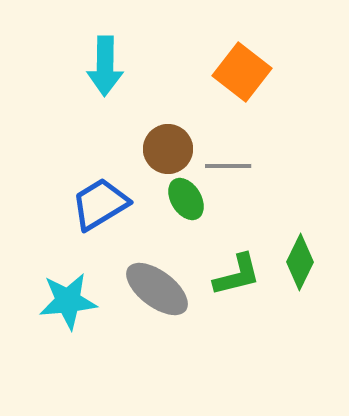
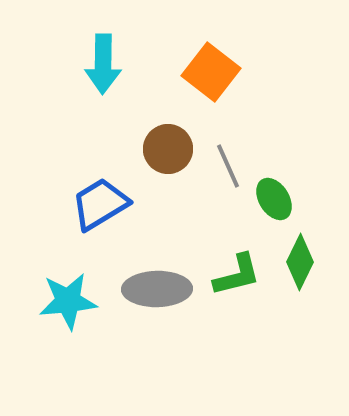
cyan arrow: moved 2 px left, 2 px up
orange square: moved 31 px left
gray line: rotated 66 degrees clockwise
green ellipse: moved 88 px right
gray ellipse: rotated 38 degrees counterclockwise
